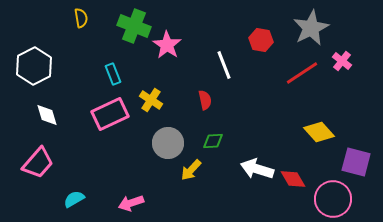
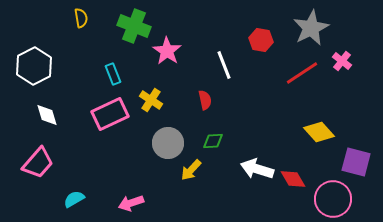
pink star: moved 6 px down
